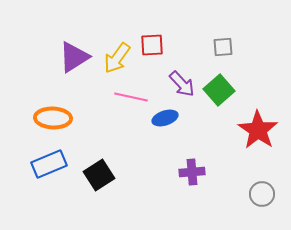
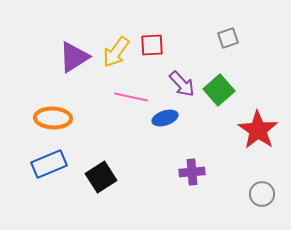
gray square: moved 5 px right, 9 px up; rotated 15 degrees counterclockwise
yellow arrow: moved 1 px left, 6 px up
black square: moved 2 px right, 2 px down
